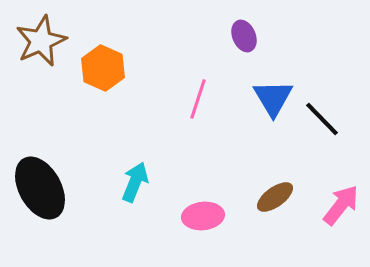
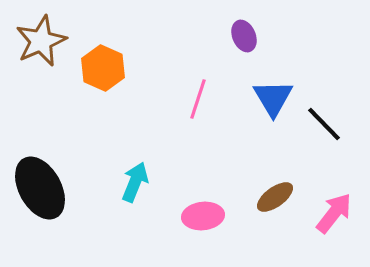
black line: moved 2 px right, 5 px down
pink arrow: moved 7 px left, 8 px down
